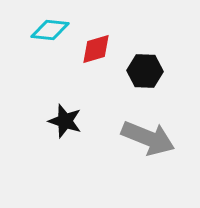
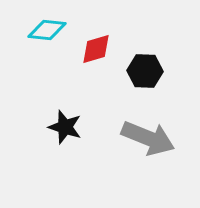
cyan diamond: moved 3 px left
black star: moved 6 px down
